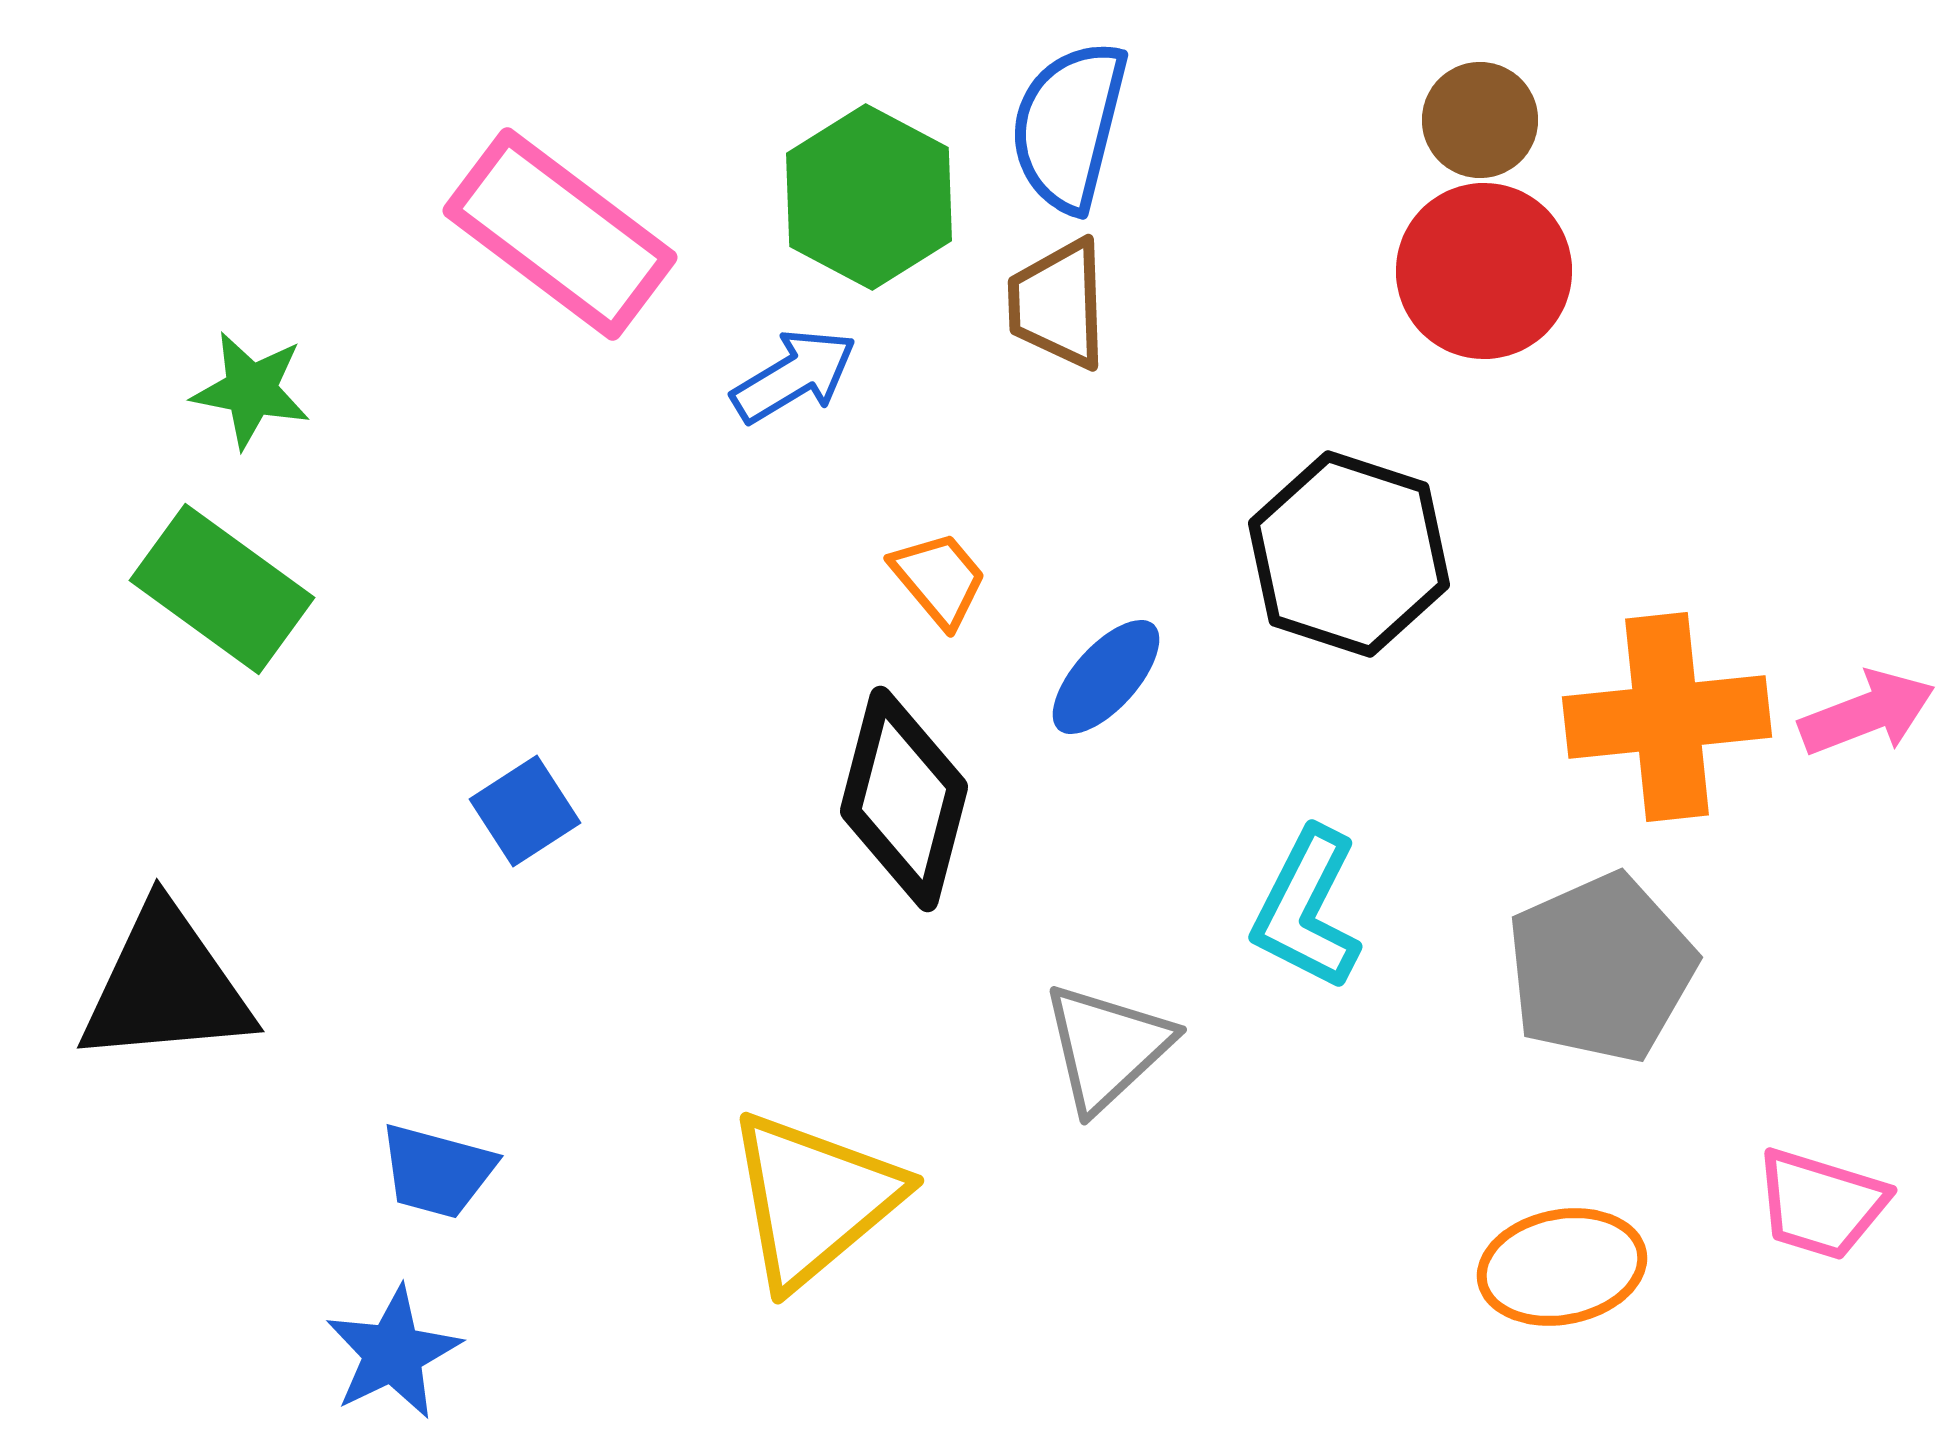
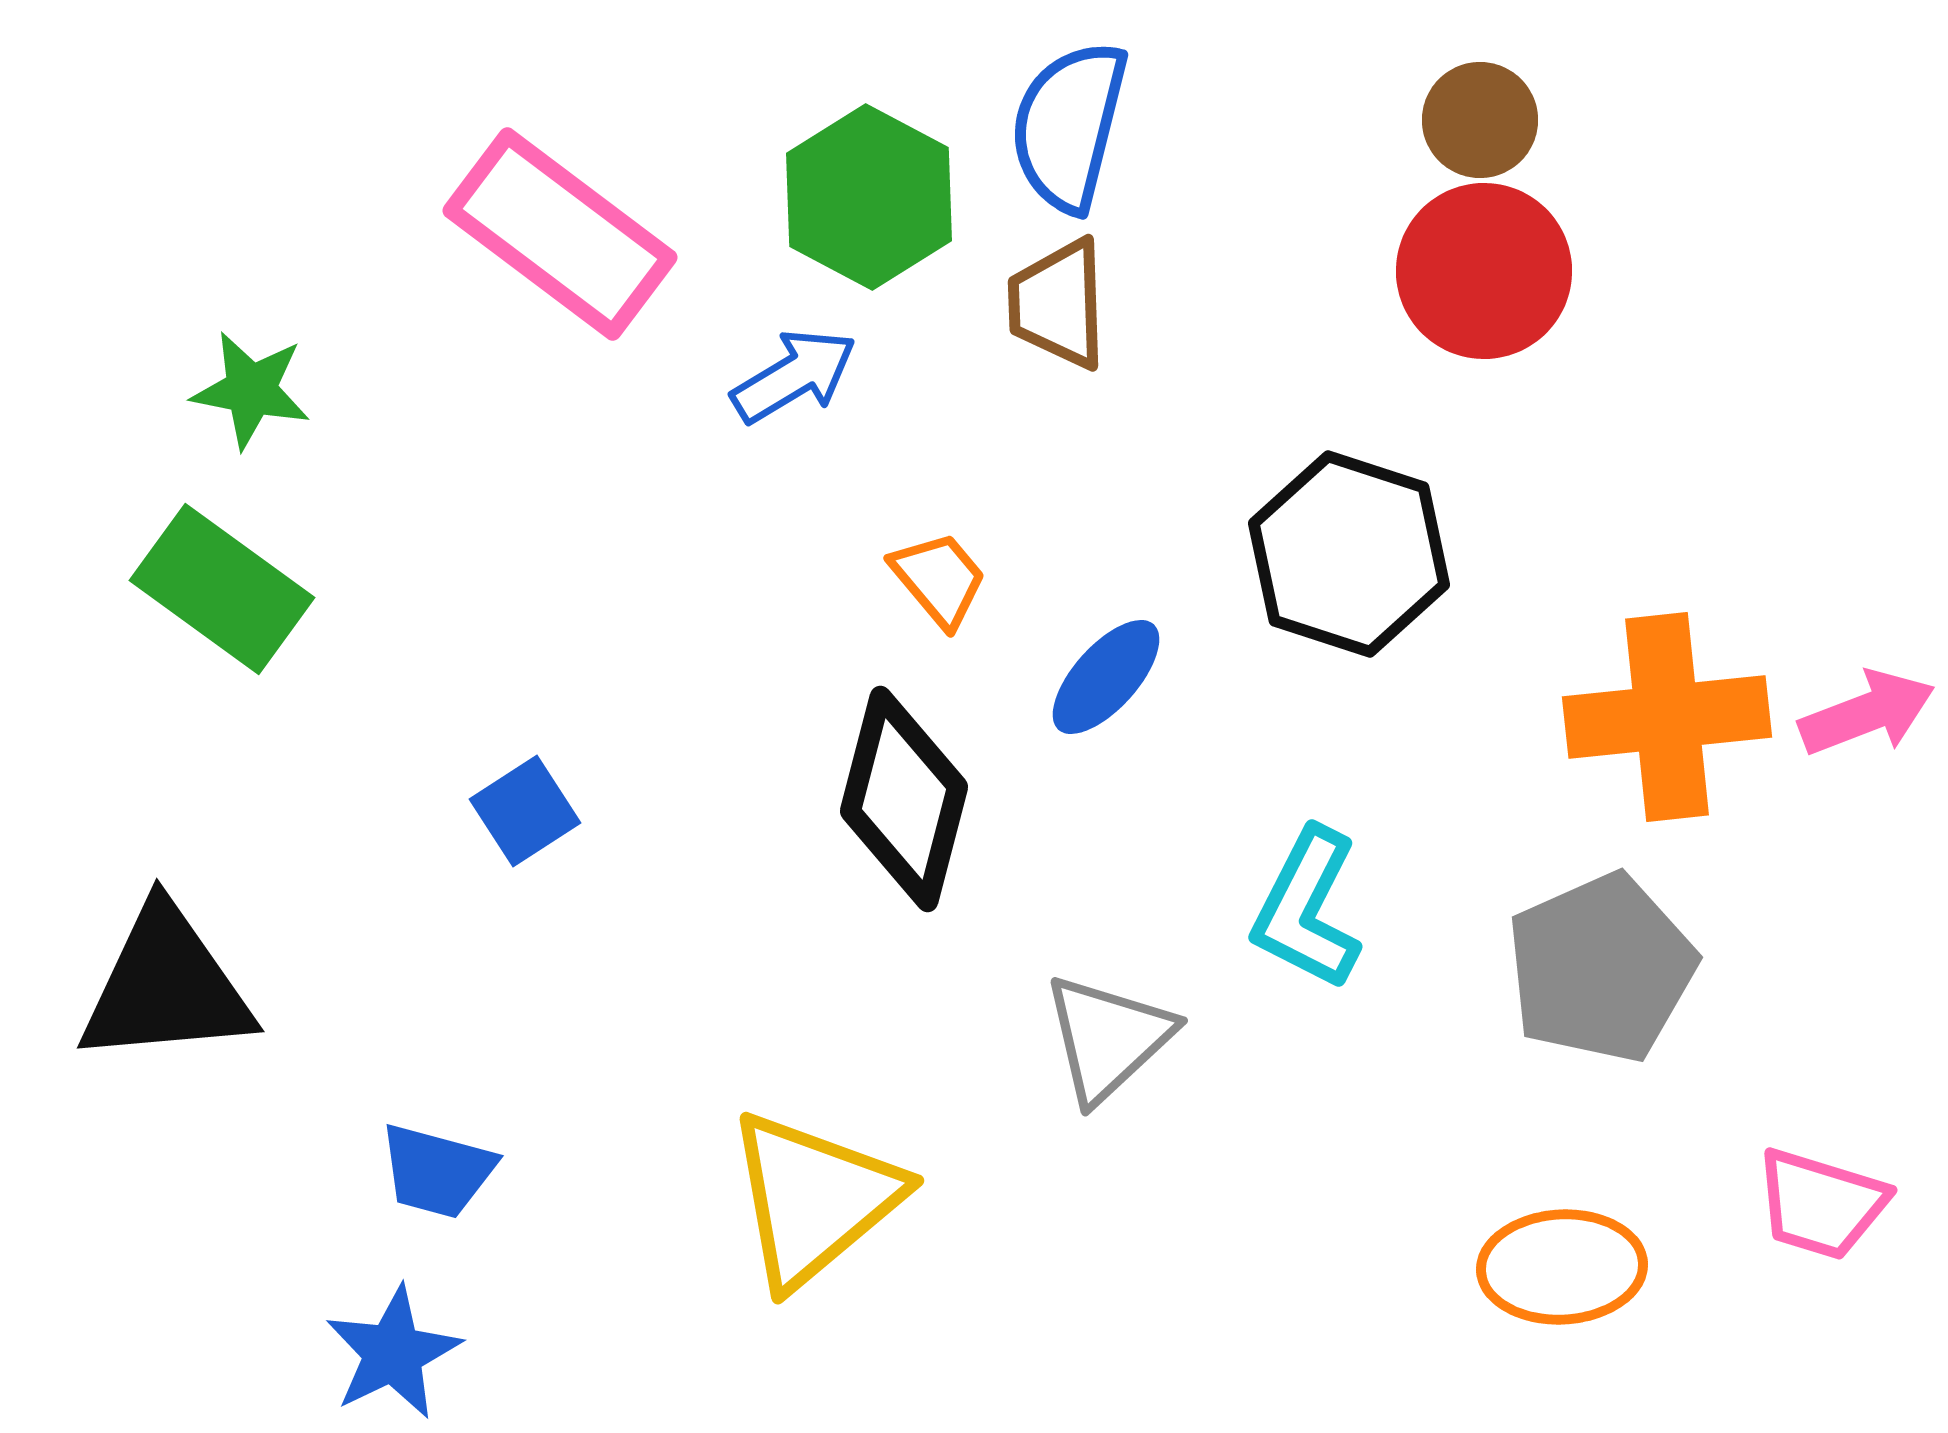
gray triangle: moved 1 px right, 9 px up
orange ellipse: rotated 8 degrees clockwise
